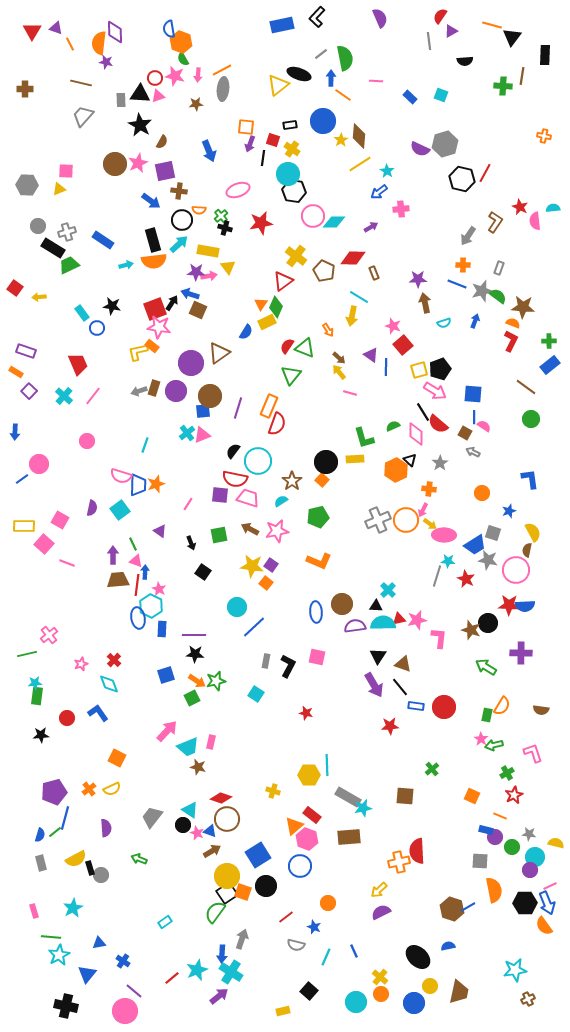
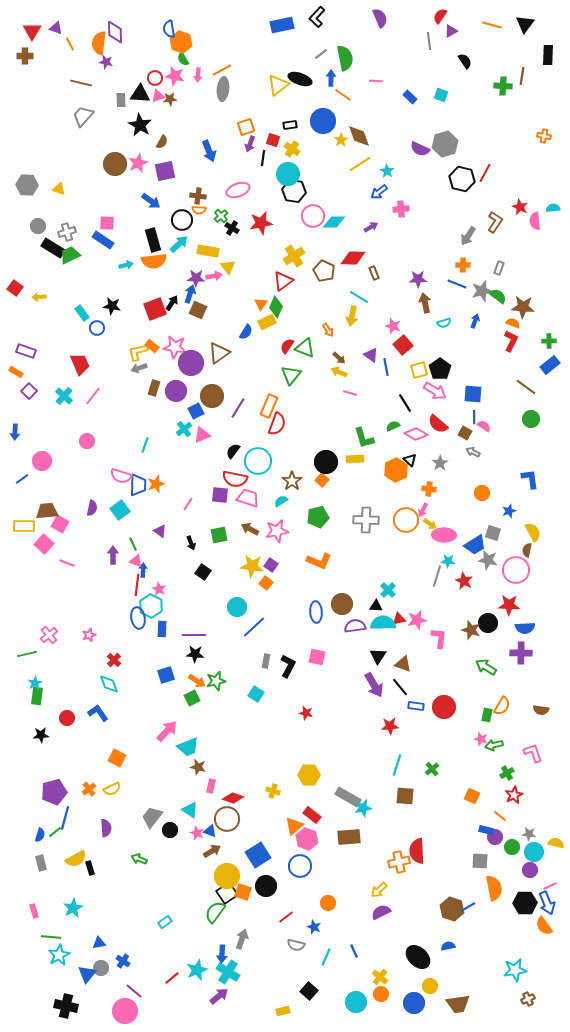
black triangle at (512, 37): moved 13 px right, 13 px up
black rectangle at (545, 55): moved 3 px right
black semicircle at (465, 61): rotated 119 degrees counterclockwise
black ellipse at (299, 74): moved 1 px right, 5 px down
brown cross at (25, 89): moved 33 px up
brown star at (196, 104): moved 26 px left, 5 px up
orange square at (246, 127): rotated 24 degrees counterclockwise
brown diamond at (359, 136): rotated 25 degrees counterclockwise
pink square at (66, 171): moved 41 px right, 52 px down
yellow triangle at (59, 189): rotated 40 degrees clockwise
brown cross at (179, 191): moved 19 px right, 5 px down
black cross at (225, 228): moved 7 px right; rotated 16 degrees clockwise
yellow cross at (296, 256): moved 2 px left; rotated 20 degrees clockwise
green trapezoid at (69, 265): moved 1 px right, 10 px up
purple star at (196, 272): moved 6 px down
pink arrow at (209, 276): moved 5 px right
blue arrow at (190, 294): rotated 90 degrees clockwise
pink star at (159, 327): moved 16 px right, 20 px down
red trapezoid at (78, 364): moved 2 px right
blue line at (386, 367): rotated 12 degrees counterclockwise
black pentagon at (440, 369): rotated 15 degrees counterclockwise
yellow arrow at (339, 372): rotated 28 degrees counterclockwise
gray arrow at (139, 391): moved 23 px up
brown circle at (210, 396): moved 2 px right
purple line at (238, 408): rotated 15 degrees clockwise
blue square at (203, 411): moved 7 px left; rotated 21 degrees counterclockwise
black line at (423, 412): moved 18 px left, 9 px up
cyan cross at (187, 433): moved 3 px left, 4 px up
pink diamond at (416, 434): rotated 60 degrees counterclockwise
pink circle at (39, 464): moved 3 px right, 3 px up
pink square at (60, 520): moved 4 px down
gray cross at (378, 520): moved 12 px left; rotated 25 degrees clockwise
blue arrow at (145, 572): moved 2 px left, 2 px up
red star at (466, 579): moved 2 px left, 2 px down
brown trapezoid at (118, 580): moved 71 px left, 69 px up
blue semicircle at (525, 606): moved 22 px down
pink star at (81, 664): moved 8 px right, 29 px up
cyan star at (35, 683): rotated 24 degrees counterclockwise
pink star at (481, 739): rotated 16 degrees counterclockwise
pink rectangle at (211, 742): moved 44 px down
cyan line at (327, 765): moved 70 px right; rotated 20 degrees clockwise
red diamond at (221, 798): moved 12 px right
orange line at (500, 816): rotated 16 degrees clockwise
black circle at (183, 825): moved 13 px left, 5 px down
cyan circle at (535, 857): moved 1 px left, 5 px up
gray circle at (101, 875): moved 93 px down
orange semicircle at (494, 890): moved 2 px up
cyan cross at (231, 972): moved 3 px left
brown trapezoid at (459, 992): moved 1 px left, 12 px down; rotated 70 degrees clockwise
